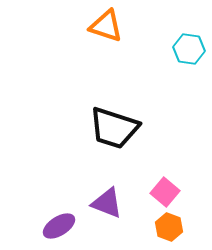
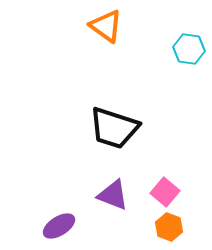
orange triangle: rotated 18 degrees clockwise
purple triangle: moved 6 px right, 8 px up
